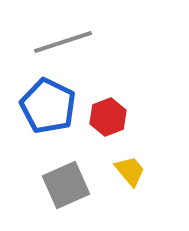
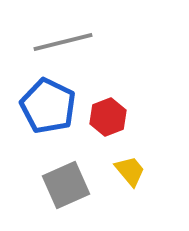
gray line: rotated 4 degrees clockwise
